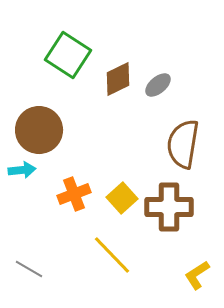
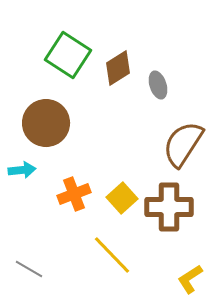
brown diamond: moved 11 px up; rotated 6 degrees counterclockwise
gray ellipse: rotated 68 degrees counterclockwise
brown circle: moved 7 px right, 7 px up
brown semicircle: rotated 24 degrees clockwise
yellow L-shape: moved 7 px left, 4 px down
